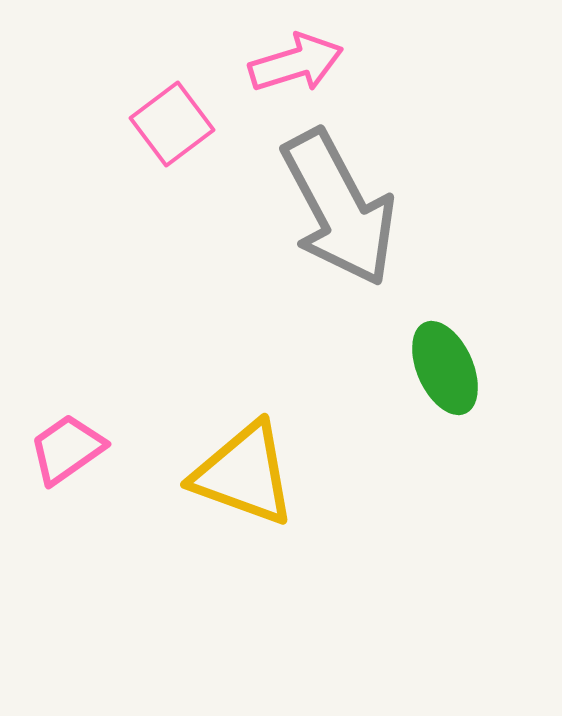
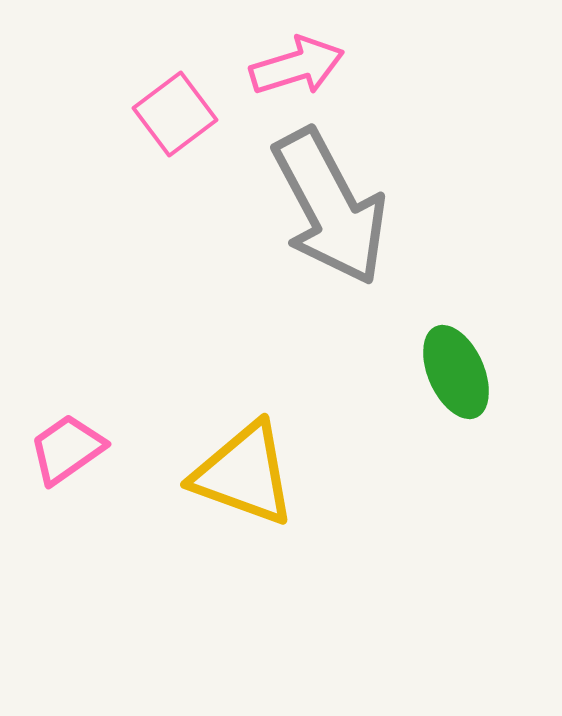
pink arrow: moved 1 px right, 3 px down
pink square: moved 3 px right, 10 px up
gray arrow: moved 9 px left, 1 px up
green ellipse: moved 11 px right, 4 px down
